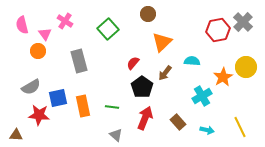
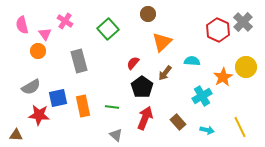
red hexagon: rotated 25 degrees counterclockwise
